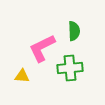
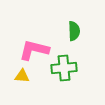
pink L-shape: moved 8 px left, 2 px down; rotated 40 degrees clockwise
green cross: moved 6 px left
